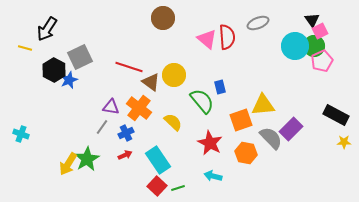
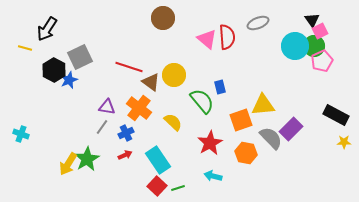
purple triangle: moved 4 px left
red star: rotated 15 degrees clockwise
